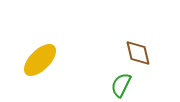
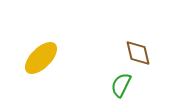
yellow ellipse: moved 1 px right, 2 px up
